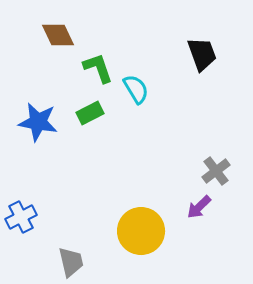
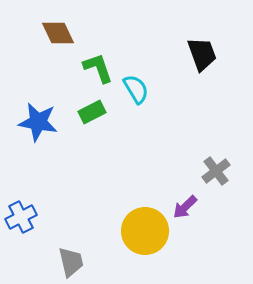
brown diamond: moved 2 px up
green rectangle: moved 2 px right, 1 px up
purple arrow: moved 14 px left
yellow circle: moved 4 px right
